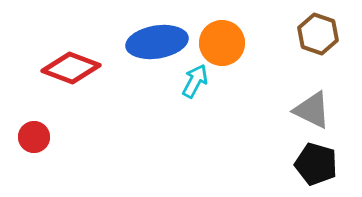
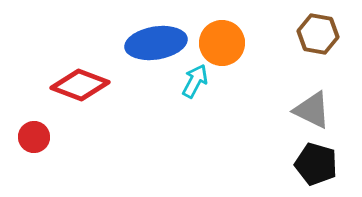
brown hexagon: rotated 9 degrees counterclockwise
blue ellipse: moved 1 px left, 1 px down
red diamond: moved 9 px right, 17 px down
